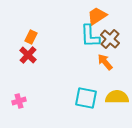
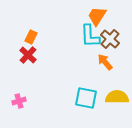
orange trapezoid: rotated 25 degrees counterclockwise
